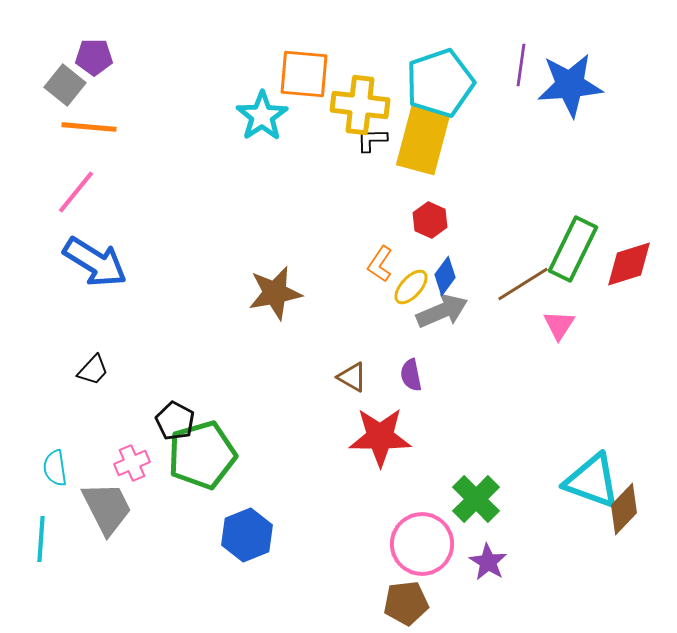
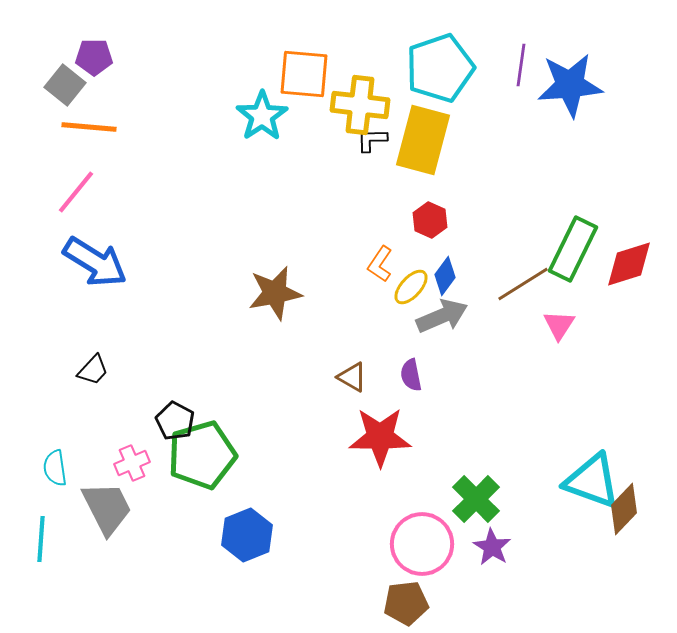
cyan pentagon: moved 15 px up
gray arrow: moved 5 px down
purple star: moved 4 px right, 15 px up
